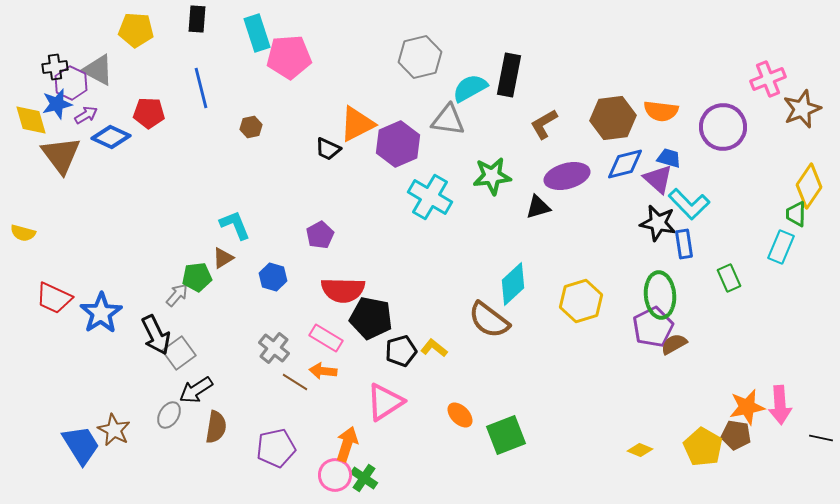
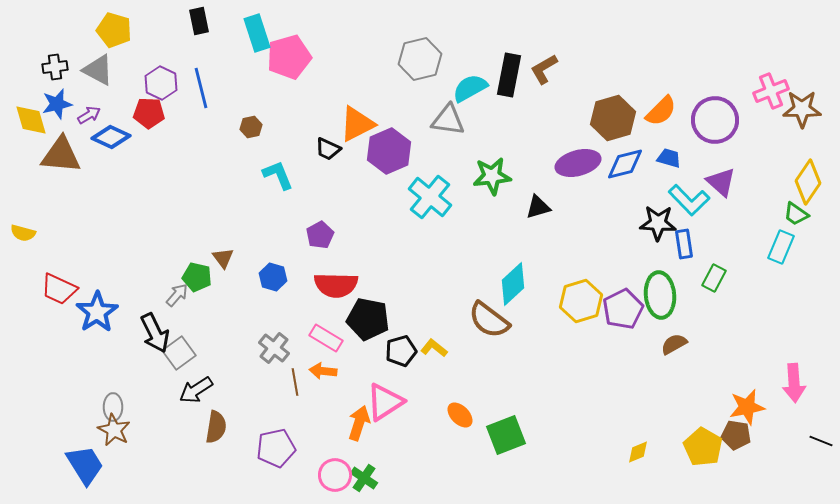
black rectangle at (197, 19): moved 2 px right, 2 px down; rotated 16 degrees counterclockwise
yellow pentagon at (136, 30): moved 22 px left; rotated 12 degrees clockwise
pink pentagon at (289, 57): rotated 12 degrees counterclockwise
gray hexagon at (420, 57): moved 2 px down
pink cross at (768, 79): moved 3 px right, 12 px down
purple hexagon at (71, 83): moved 90 px right
brown star at (802, 109): rotated 21 degrees clockwise
orange semicircle at (661, 111): rotated 52 degrees counterclockwise
purple arrow at (86, 115): moved 3 px right
brown hexagon at (613, 118): rotated 9 degrees counterclockwise
brown L-shape at (544, 124): moved 55 px up
purple circle at (723, 127): moved 8 px left, 7 px up
purple hexagon at (398, 144): moved 9 px left, 7 px down
brown triangle at (61, 155): rotated 48 degrees counterclockwise
purple ellipse at (567, 176): moved 11 px right, 13 px up
purple triangle at (658, 179): moved 63 px right, 3 px down
yellow diamond at (809, 186): moved 1 px left, 4 px up
cyan cross at (430, 197): rotated 9 degrees clockwise
cyan L-shape at (689, 204): moved 4 px up
green trapezoid at (796, 214): rotated 56 degrees counterclockwise
black star at (658, 223): rotated 9 degrees counterclockwise
cyan L-shape at (235, 225): moved 43 px right, 50 px up
brown triangle at (223, 258): rotated 35 degrees counterclockwise
green pentagon at (197, 277): rotated 20 degrees clockwise
green rectangle at (729, 278): moved 15 px left; rotated 52 degrees clockwise
red semicircle at (343, 290): moved 7 px left, 5 px up
red trapezoid at (54, 298): moved 5 px right, 9 px up
blue star at (101, 313): moved 4 px left, 1 px up
black pentagon at (371, 318): moved 3 px left, 1 px down
purple pentagon at (653, 327): moved 30 px left, 18 px up
black arrow at (156, 335): moved 1 px left, 2 px up
brown line at (295, 382): rotated 48 degrees clockwise
pink arrow at (780, 405): moved 14 px right, 22 px up
gray ellipse at (169, 415): moved 56 px left, 8 px up; rotated 32 degrees counterclockwise
black line at (821, 438): moved 3 px down; rotated 10 degrees clockwise
orange arrow at (347, 444): moved 12 px right, 21 px up
blue trapezoid at (81, 445): moved 4 px right, 20 px down
yellow diamond at (640, 450): moved 2 px left, 2 px down; rotated 45 degrees counterclockwise
